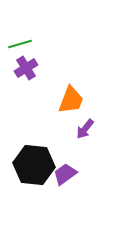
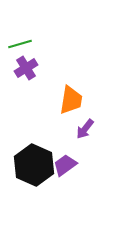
orange trapezoid: rotated 12 degrees counterclockwise
black hexagon: rotated 18 degrees clockwise
purple trapezoid: moved 9 px up
